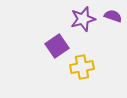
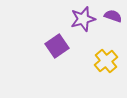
yellow cross: moved 24 px right, 6 px up; rotated 30 degrees counterclockwise
